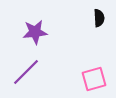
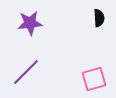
purple star: moved 5 px left, 9 px up
